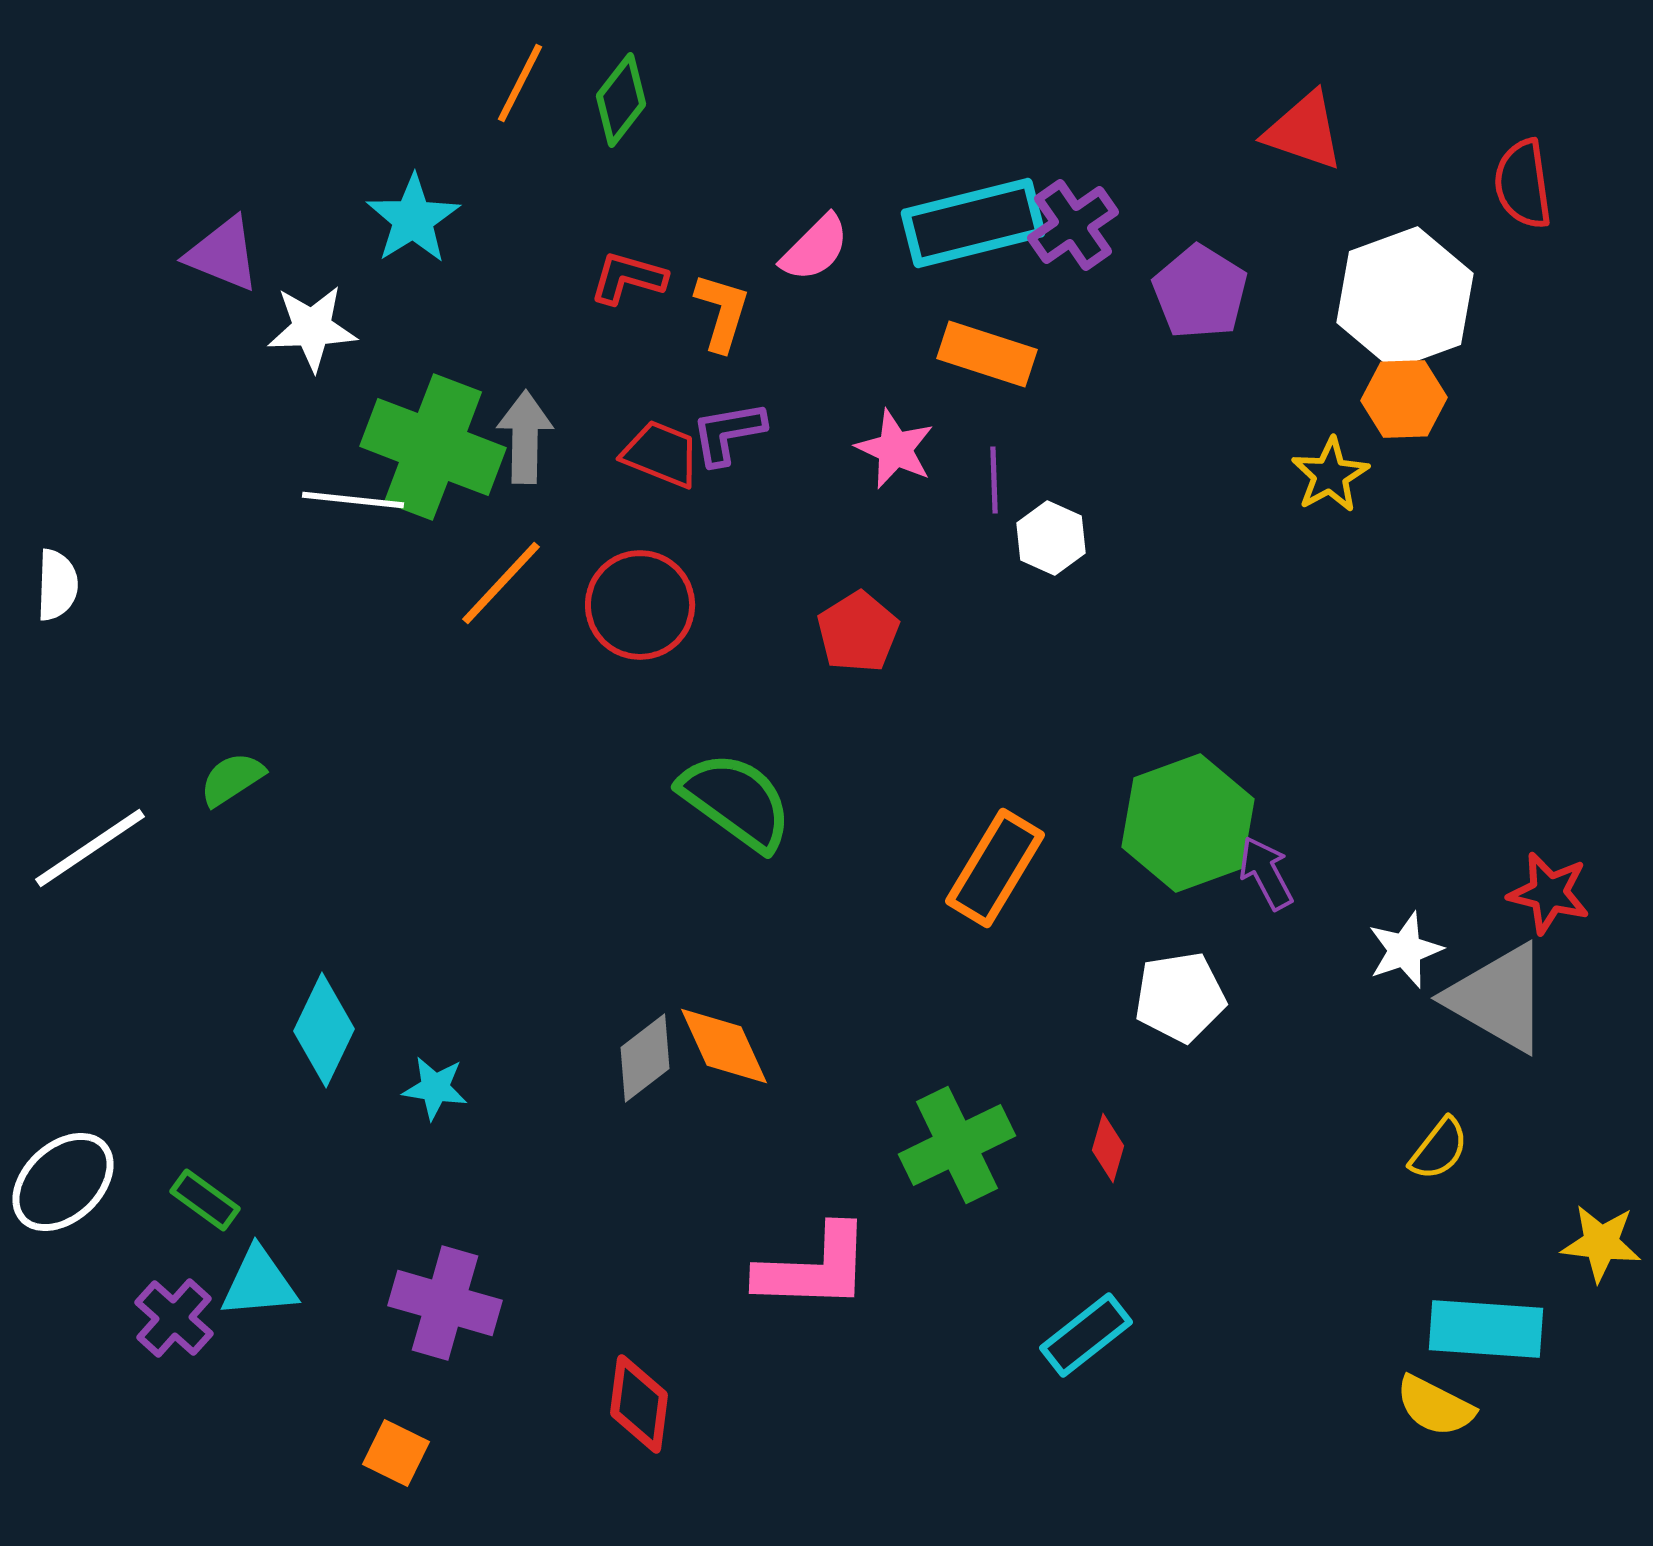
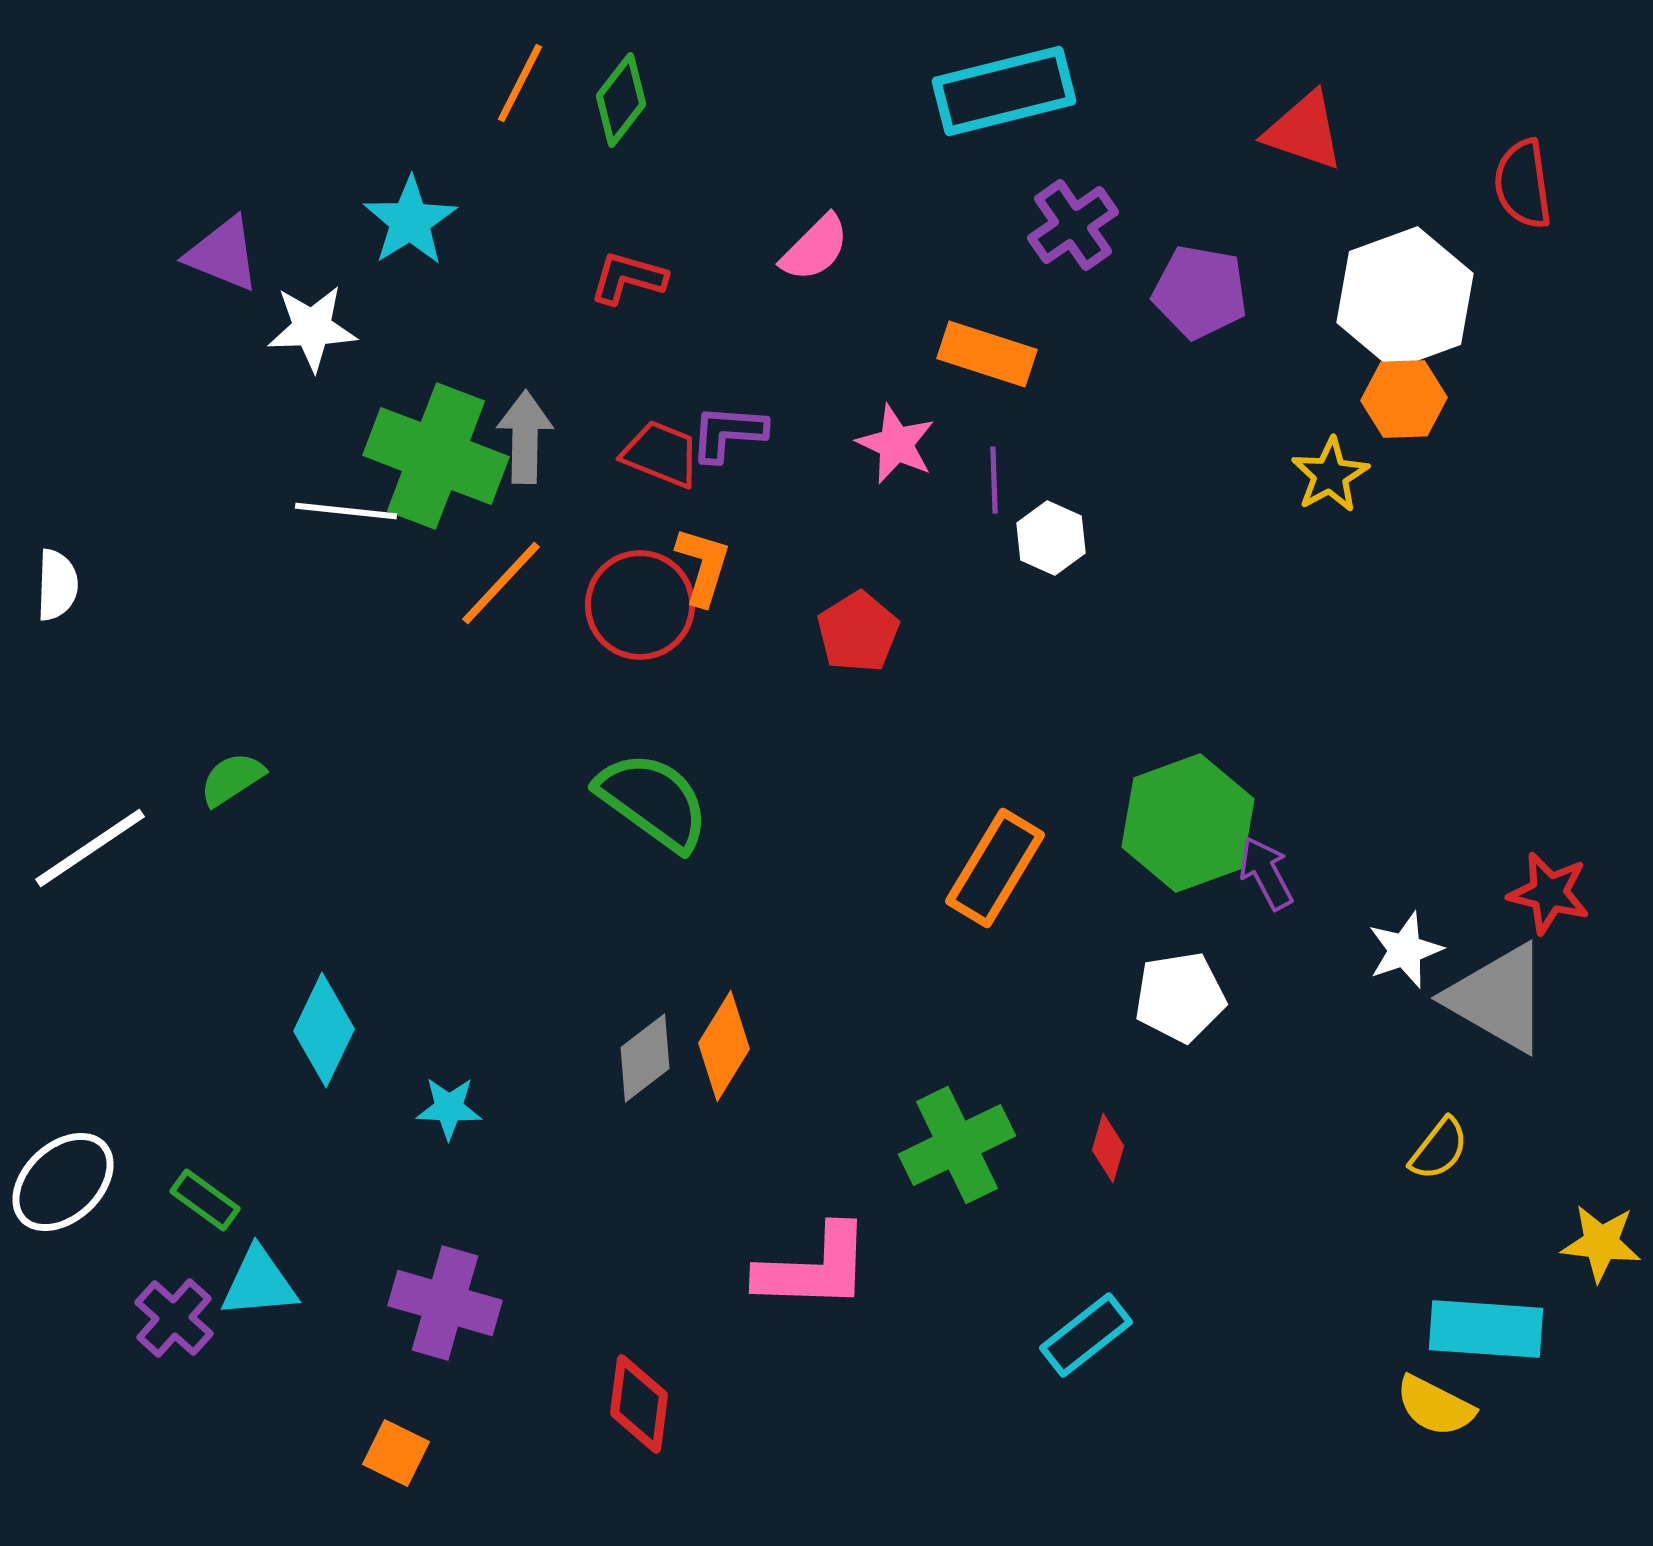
cyan star at (413, 219): moved 3 px left, 2 px down
cyan rectangle at (973, 223): moved 31 px right, 132 px up
purple pentagon at (1200, 292): rotated 22 degrees counterclockwise
orange L-shape at (722, 312): moved 19 px left, 254 px down
purple L-shape at (728, 433): rotated 14 degrees clockwise
green cross at (433, 447): moved 3 px right, 9 px down
pink star at (895, 449): moved 1 px right, 5 px up
white line at (353, 500): moved 7 px left, 11 px down
green semicircle at (736, 801): moved 83 px left
orange diamond at (724, 1046): rotated 56 degrees clockwise
cyan star at (435, 1088): moved 14 px right, 20 px down; rotated 6 degrees counterclockwise
